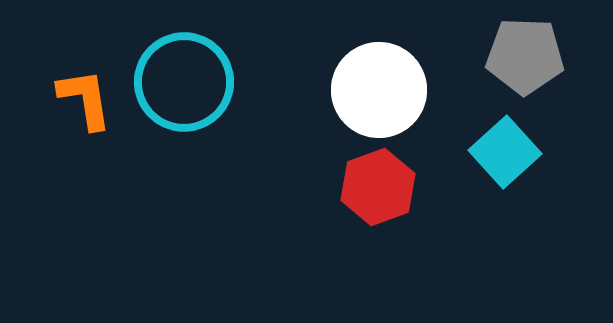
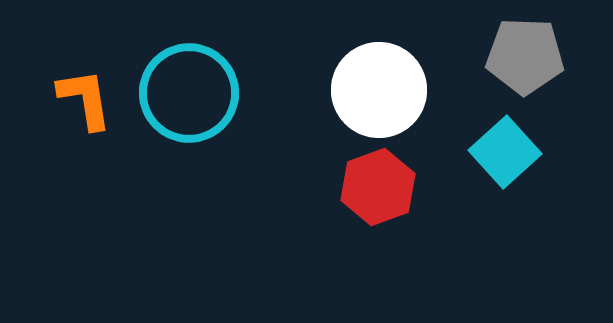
cyan circle: moved 5 px right, 11 px down
